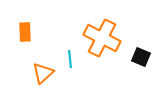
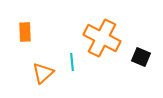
cyan line: moved 2 px right, 3 px down
